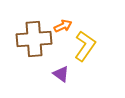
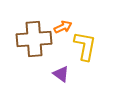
orange arrow: moved 1 px down
yellow L-shape: rotated 24 degrees counterclockwise
